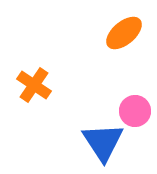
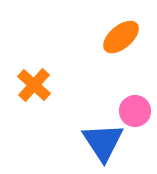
orange ellipse: moved 3 px left, 4 px down
orange cross: rotated 8 degrees clockwise
